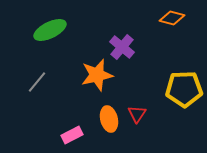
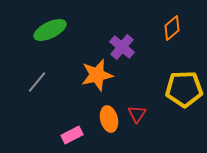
orange diamond: moved 10 px down; rotated 55 degrees counterclockwise
